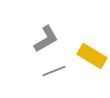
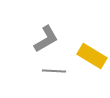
gray line: rotated 25 degrees clockwise
